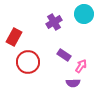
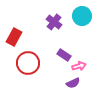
cyan circle: moved 2 px left, 2 px down
purple cross: rotated 21 degrees counterclockwise
red circle: moved 1 px down
pink arrow: moved 2 px left; rotated 40 degrees clockwise
purple semicircle: rotated 24 degrees counterclockwise
